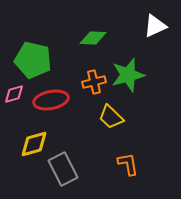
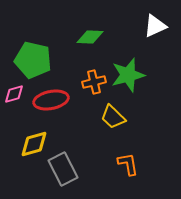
green diamond: moved 3 px left, 1 px up
yellow trapezoid: moved 2 px right
